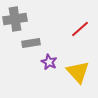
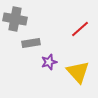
gray cross: rotated 20 degrees clockwise
purple star: rotated 28 degrees clockwise
